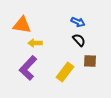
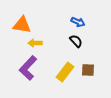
black semicircle: moved 3 px left, 1 px down
brown square: moved 2 px left, 9 px down
